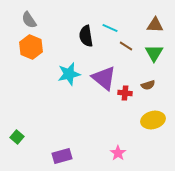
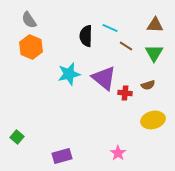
black semicircle: rotated 10 degrees clockwise
